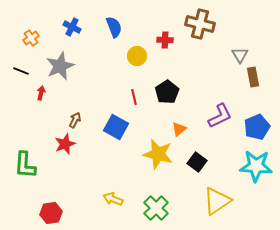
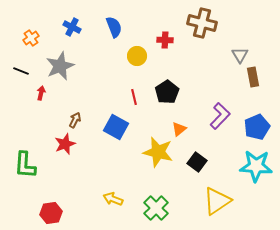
brown cross: moved 2 px right, 1 px up
purple L-shape: rotated 20 degrees counterclockwise
yellow star: moved 2 px up
